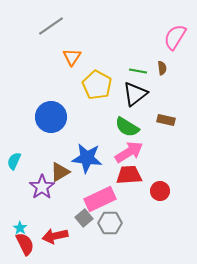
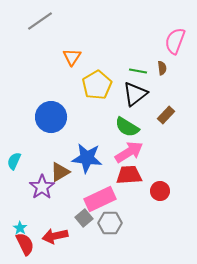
gray line: moved 11 px left, 5 px up
pink semicircle: moved 4 px down; rotated 12 degrees counterclockwise
yellow pentagon: rotated 12 degrees clockwise
brown rectangle: moved 5 px up; rotated 60 degrees counterclockwise
